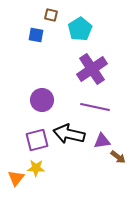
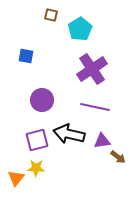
blue square: moved 10 px left, 21 px down
